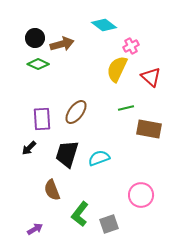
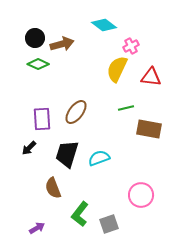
red triangle: rotated 35 degrees counterclockwise
brown semicircle: moved 1 px right, 2 px up
purple arrow: moved 2 px right, 1 px up
